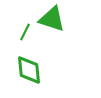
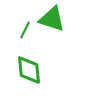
green line: moved 2 px up
